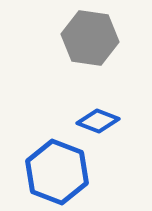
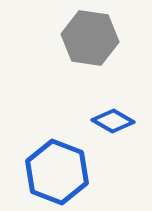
blue diamond: moved 15 px right; rotated 9 degrees clockwise
